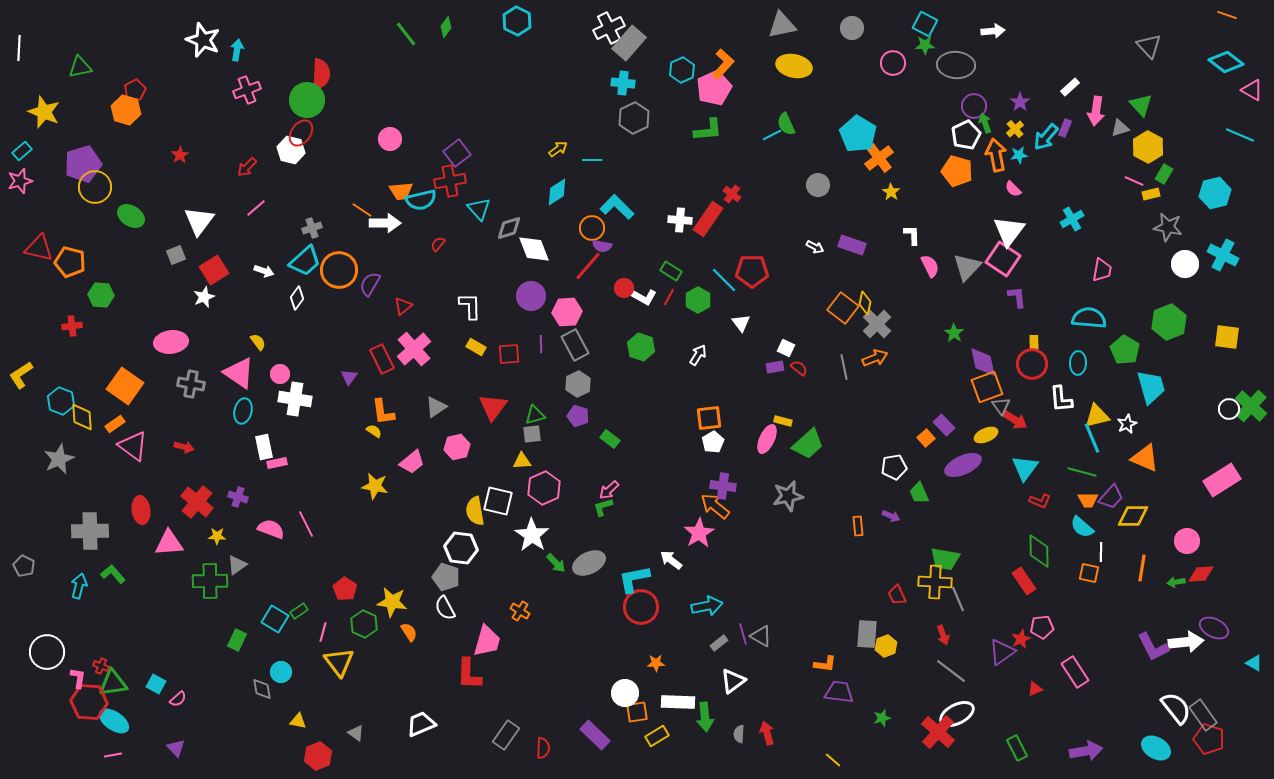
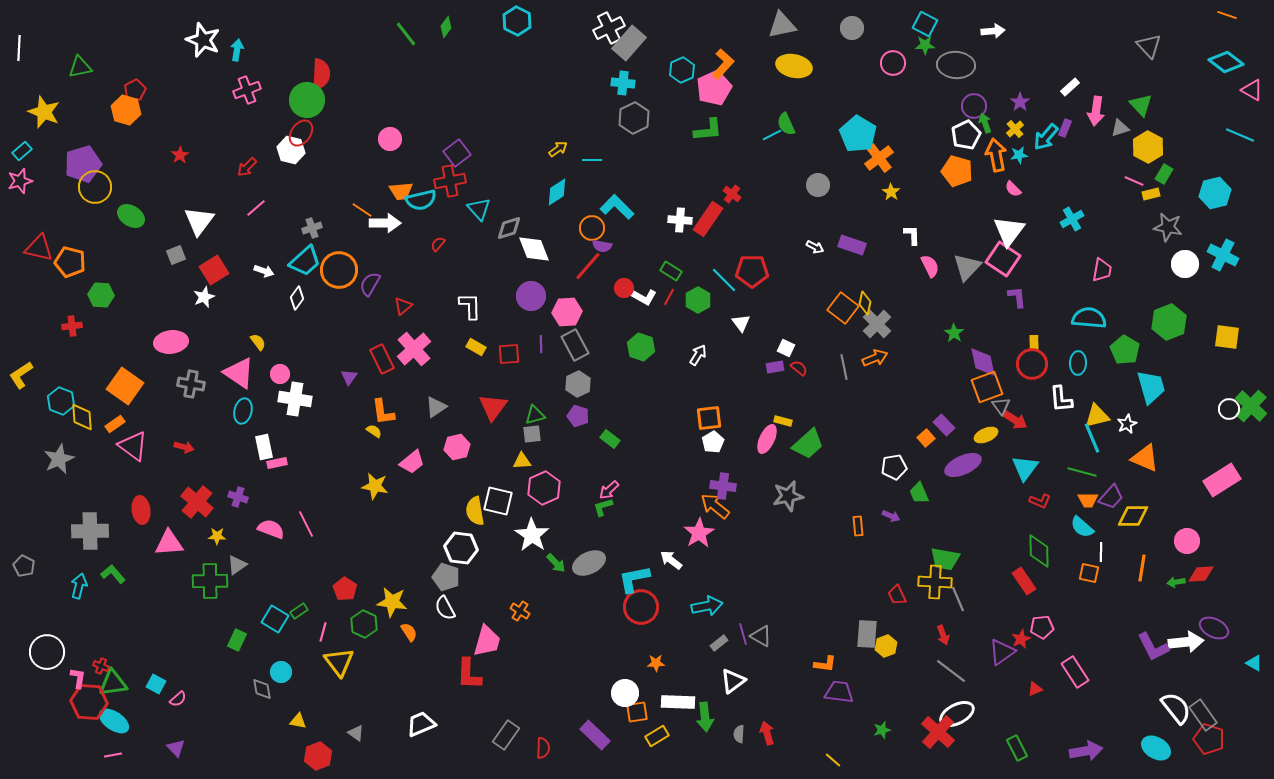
green star at (882, 718): moved 12 px down
